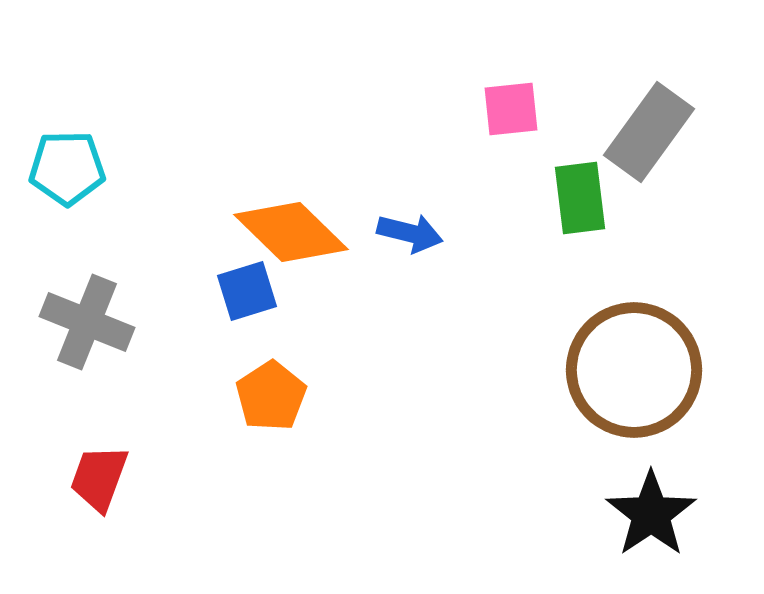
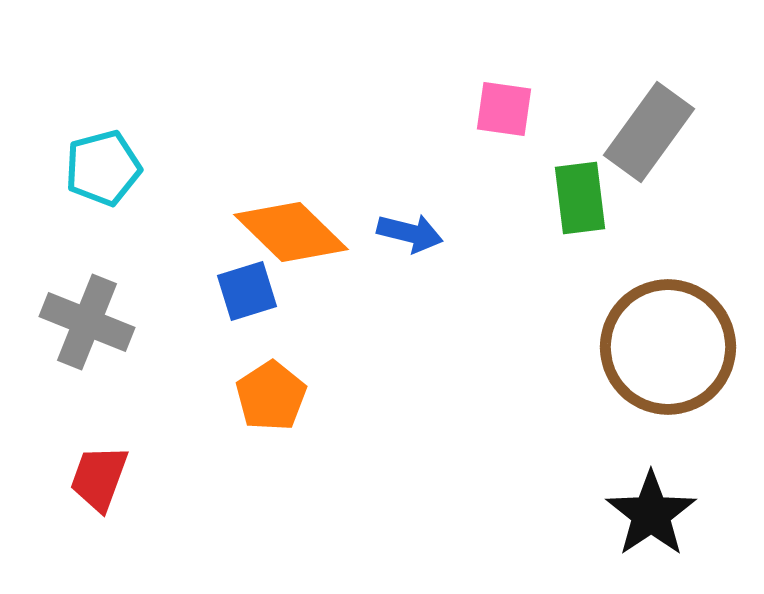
pink square: moved 7 px left; rotated 14 degrees clockwise
cyan pentagon: moved 36 px right; rotated 14 degrees counterclockwise
brown circle: moved 34 px right, 23 px up
